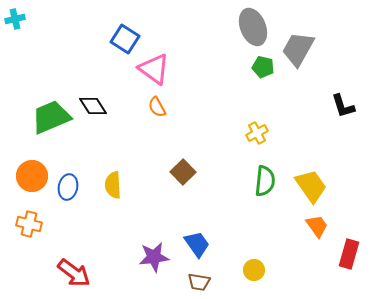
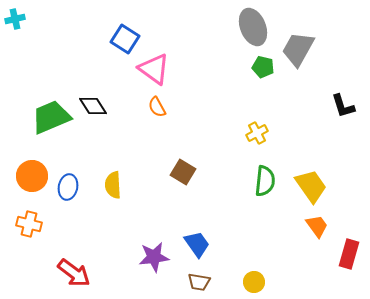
brown square: rotated 15 degrees counterclockwise
yellow circle: moved 12 px down
